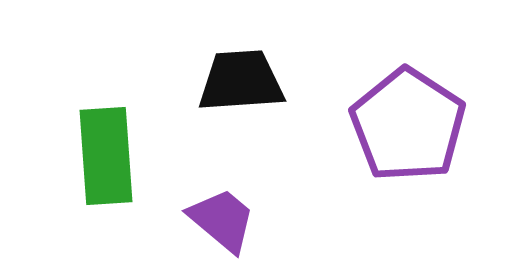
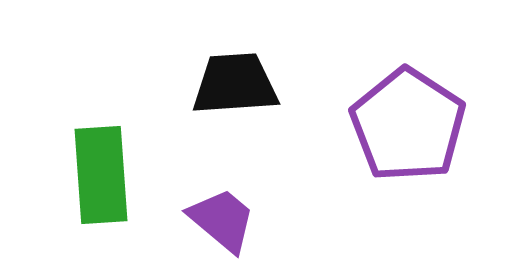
black trapezoid: moved 6 px left, 3 px down
green rectangle: moved 5 px left, 19 px down
